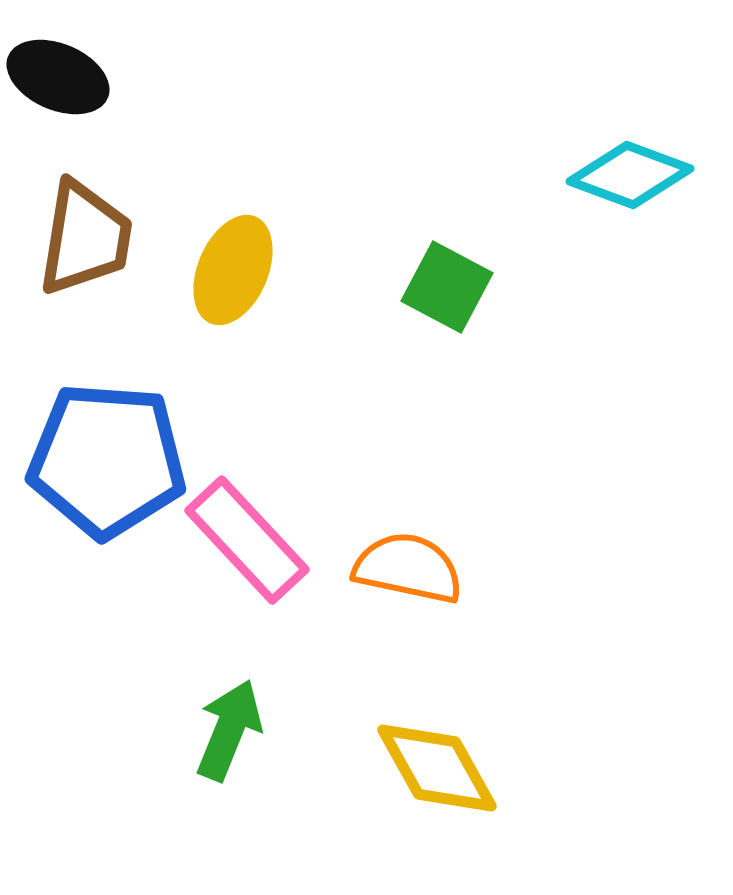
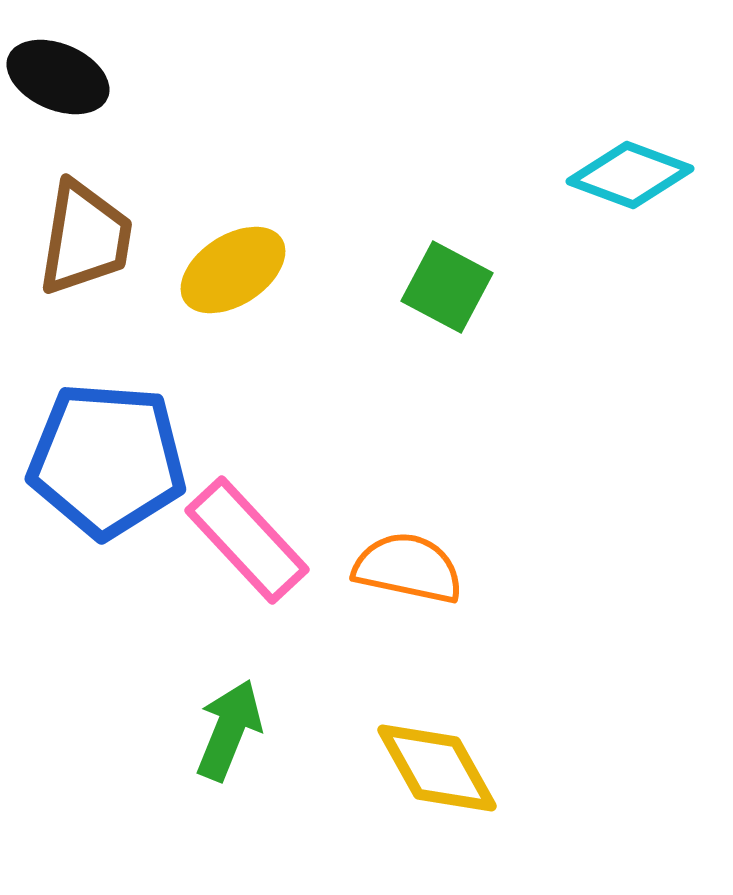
yellow ellipse: rotated 34 degrees clockwise
